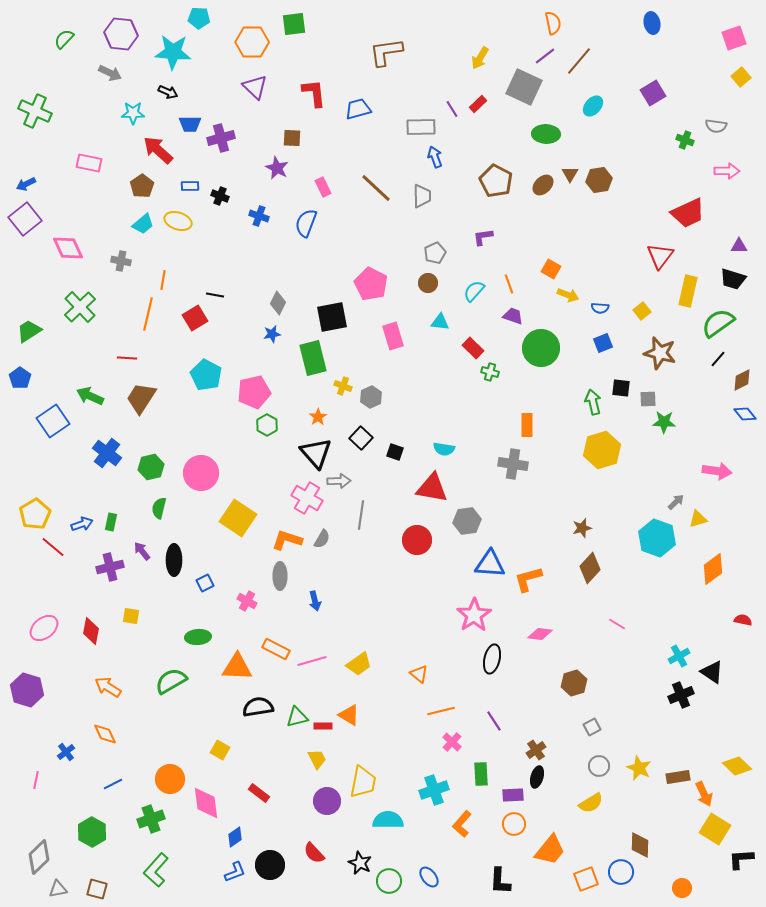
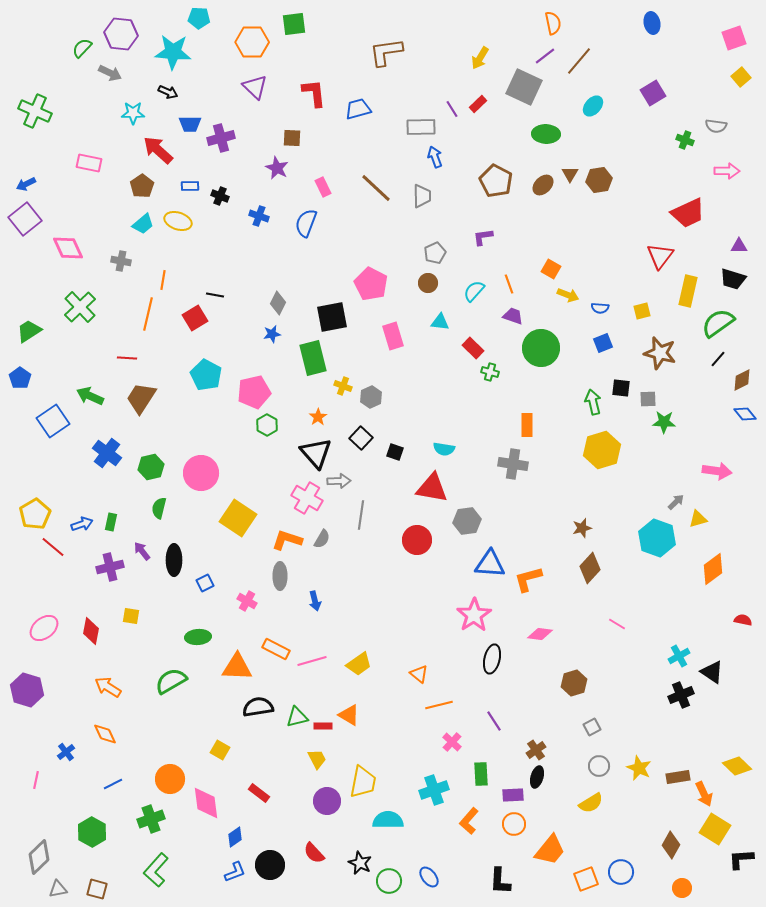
green semicircle at (64, 39): moved 18 px right, 9 px down
yellow square at (642, 311): rotated 24 degrees clockwise
orange line at (441, 711): moved 2 px left, 6 px up
orange L-shape at (462, 824): moved 7 px right, 3 px up
brown diamond at (640, 845): moved 31 px right; rotated 28 degrees clockwise
